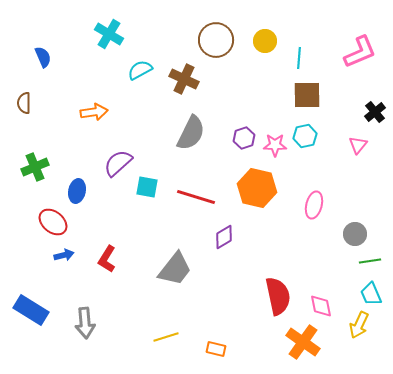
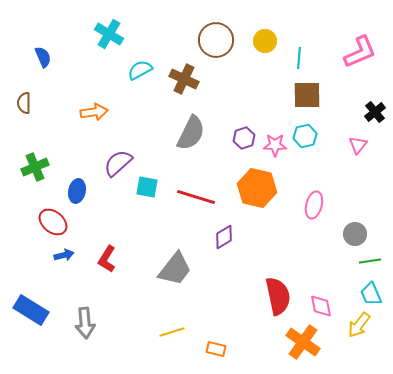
yellow arrow: rotated 12 degrees clockwise
yellow line: moved 6 px right, 5 px up
